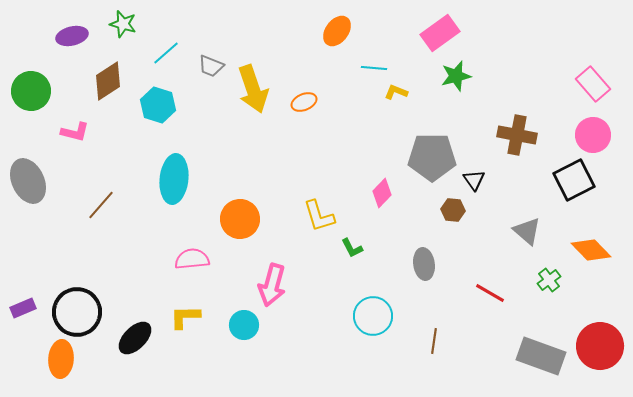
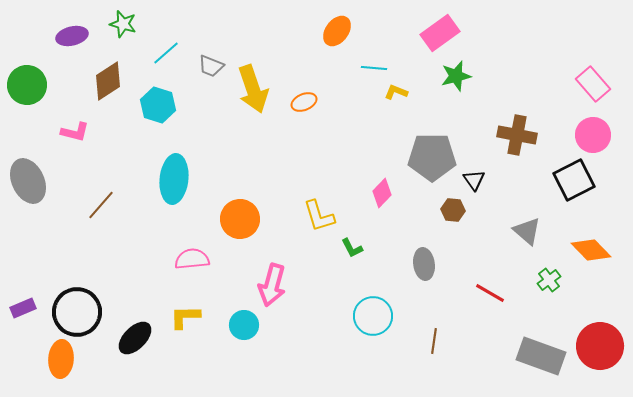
green circle at (31, 91): moved 4 px left, 6 px up
